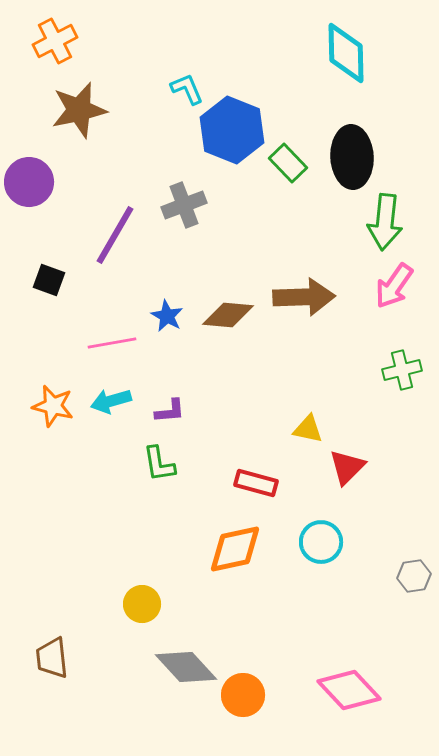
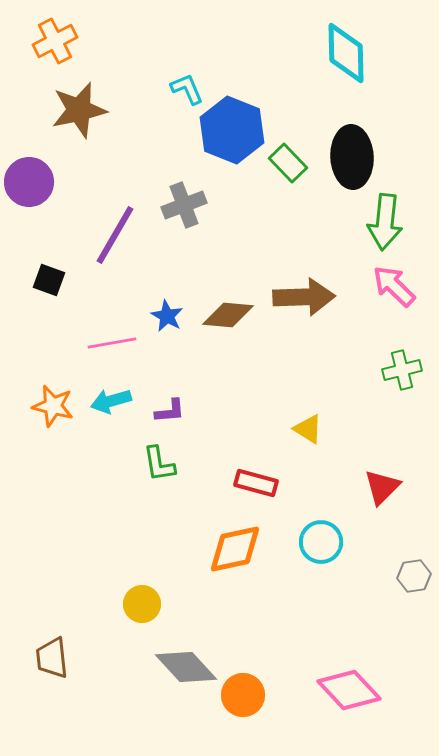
pink arrow: rotated 99 degrees clockwise
yellow triangle: rotated 20 degrees clockwise
red triangle: moved 35 px right, 20 px down
